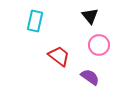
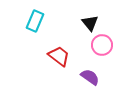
black triangle: moved 7 px down
cyan rectangle: rotated 10 degrees clockwise
pink circle: moved 3 px right
